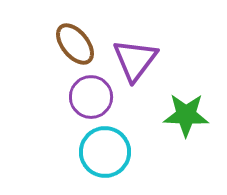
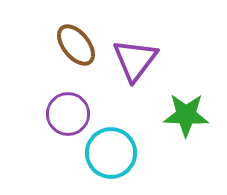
brown ellipse: moved 1 px right, 1 px down
purple circle: moved 23 px left, 17 px down
cyan circle: moved 6 px right, 1 px down
